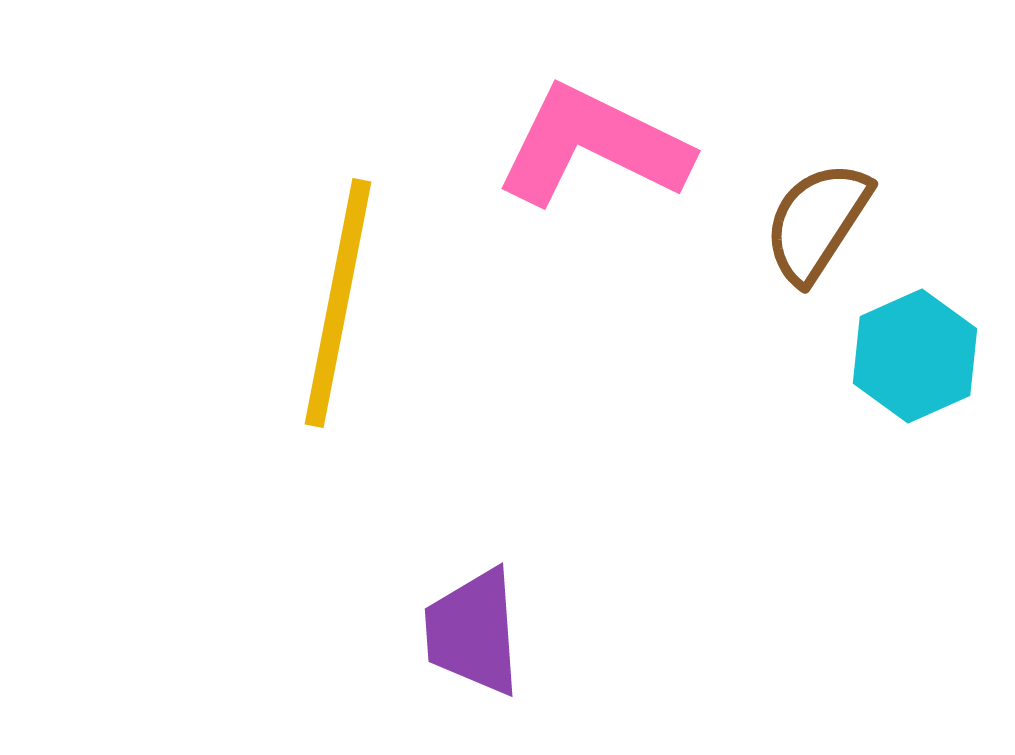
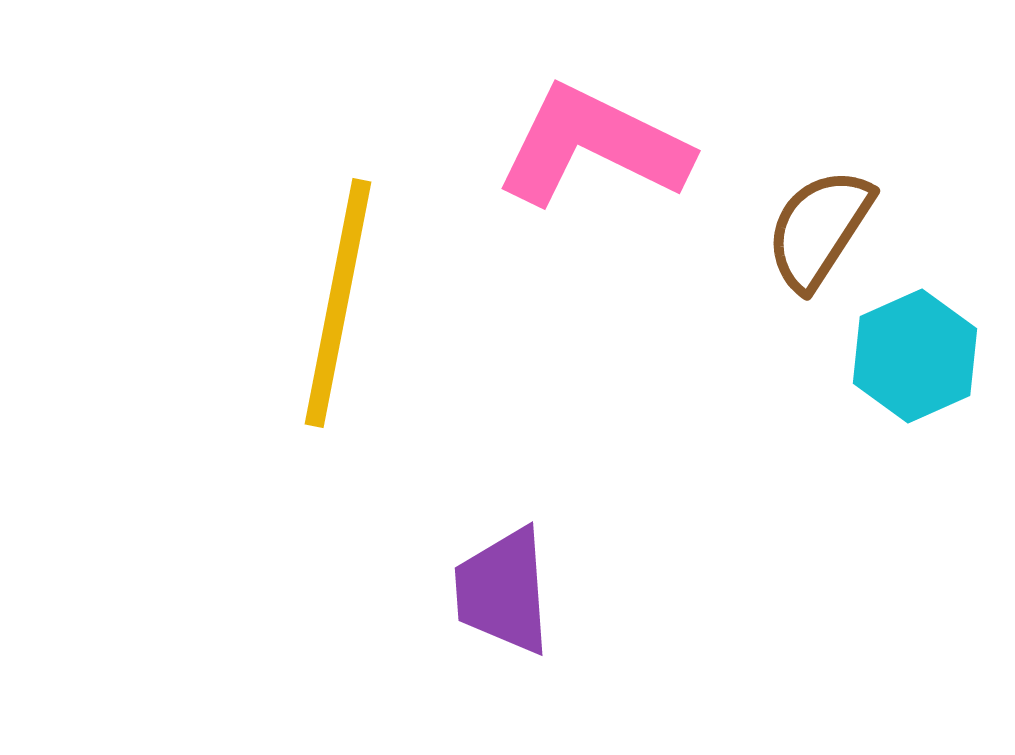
brown semicircle: moved 2 px right, 7 px down
purple trapezoid: moved 30 px right, 41 px up
